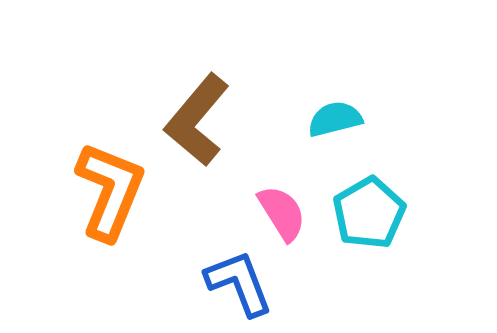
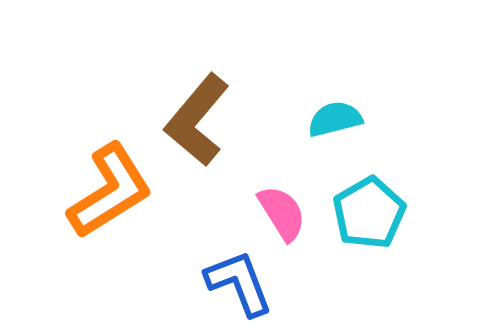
orange L-shape: rotated 36 degrees clockwise
